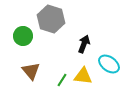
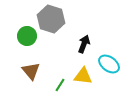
green circle: moved 4 px right
green line: moved 2 px left, 5 px down
